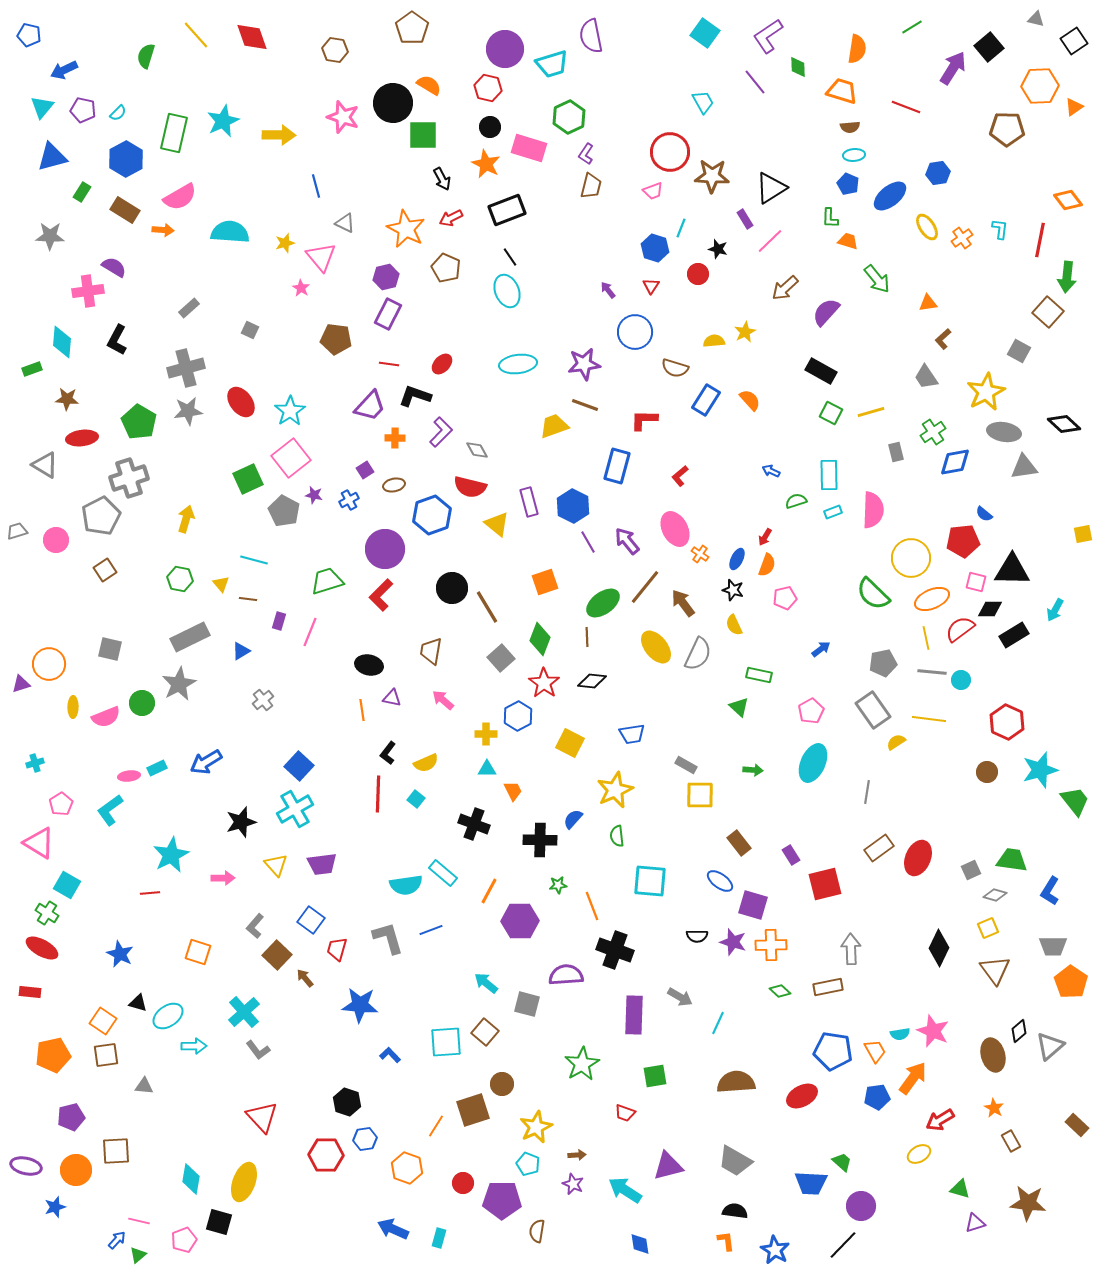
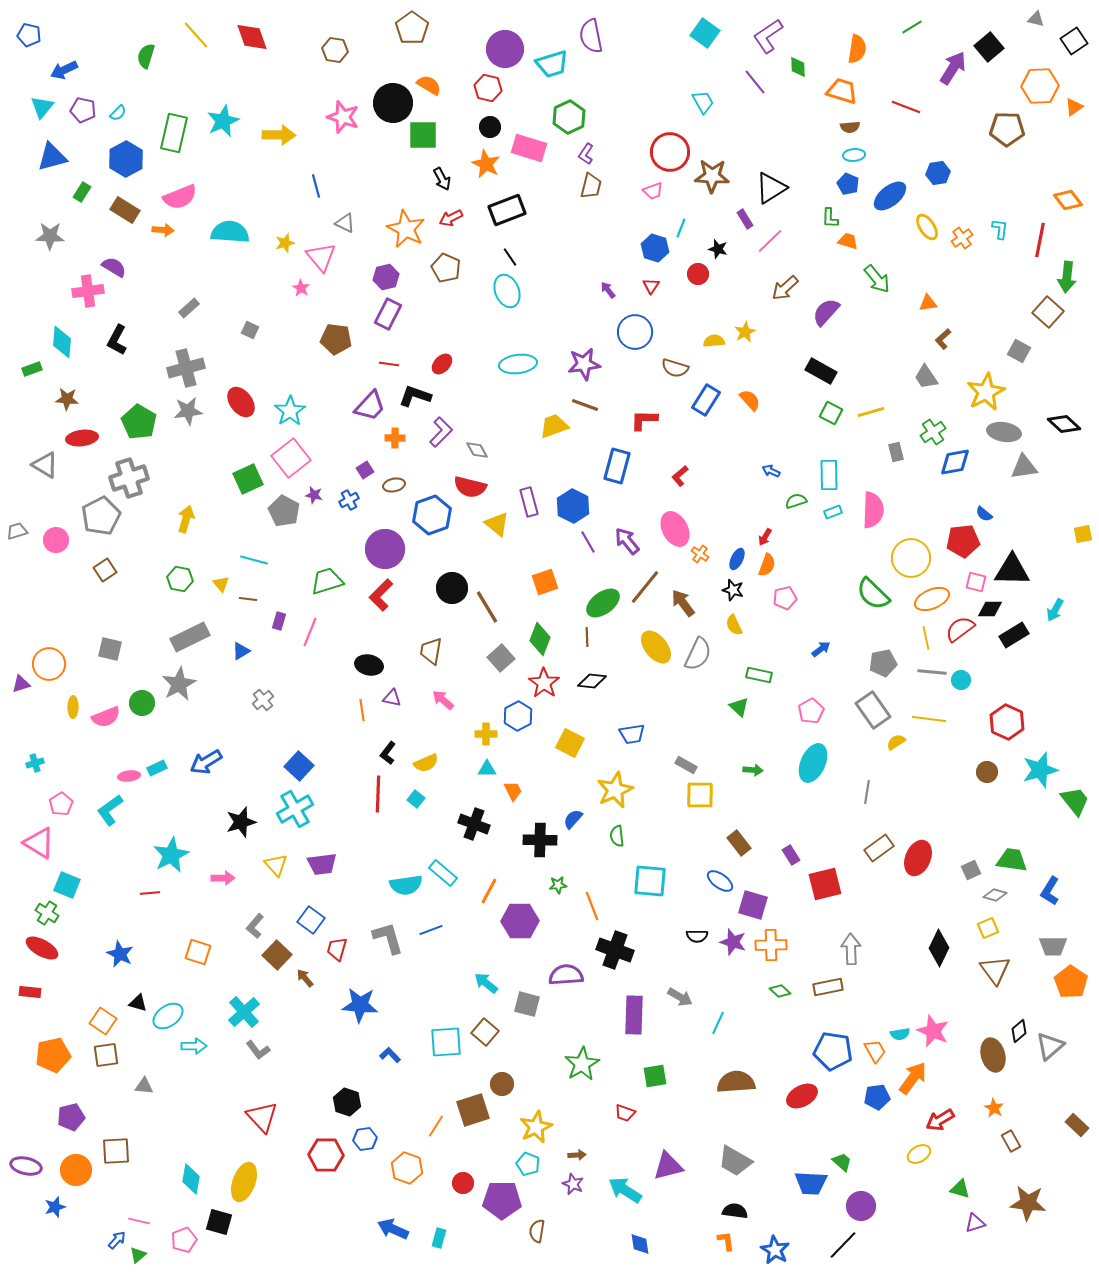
pink semicircle at (180, 197): rotated 8 degrees clockwise
cyan square at (67, 885): rotated 8 degrees counterclockwise
